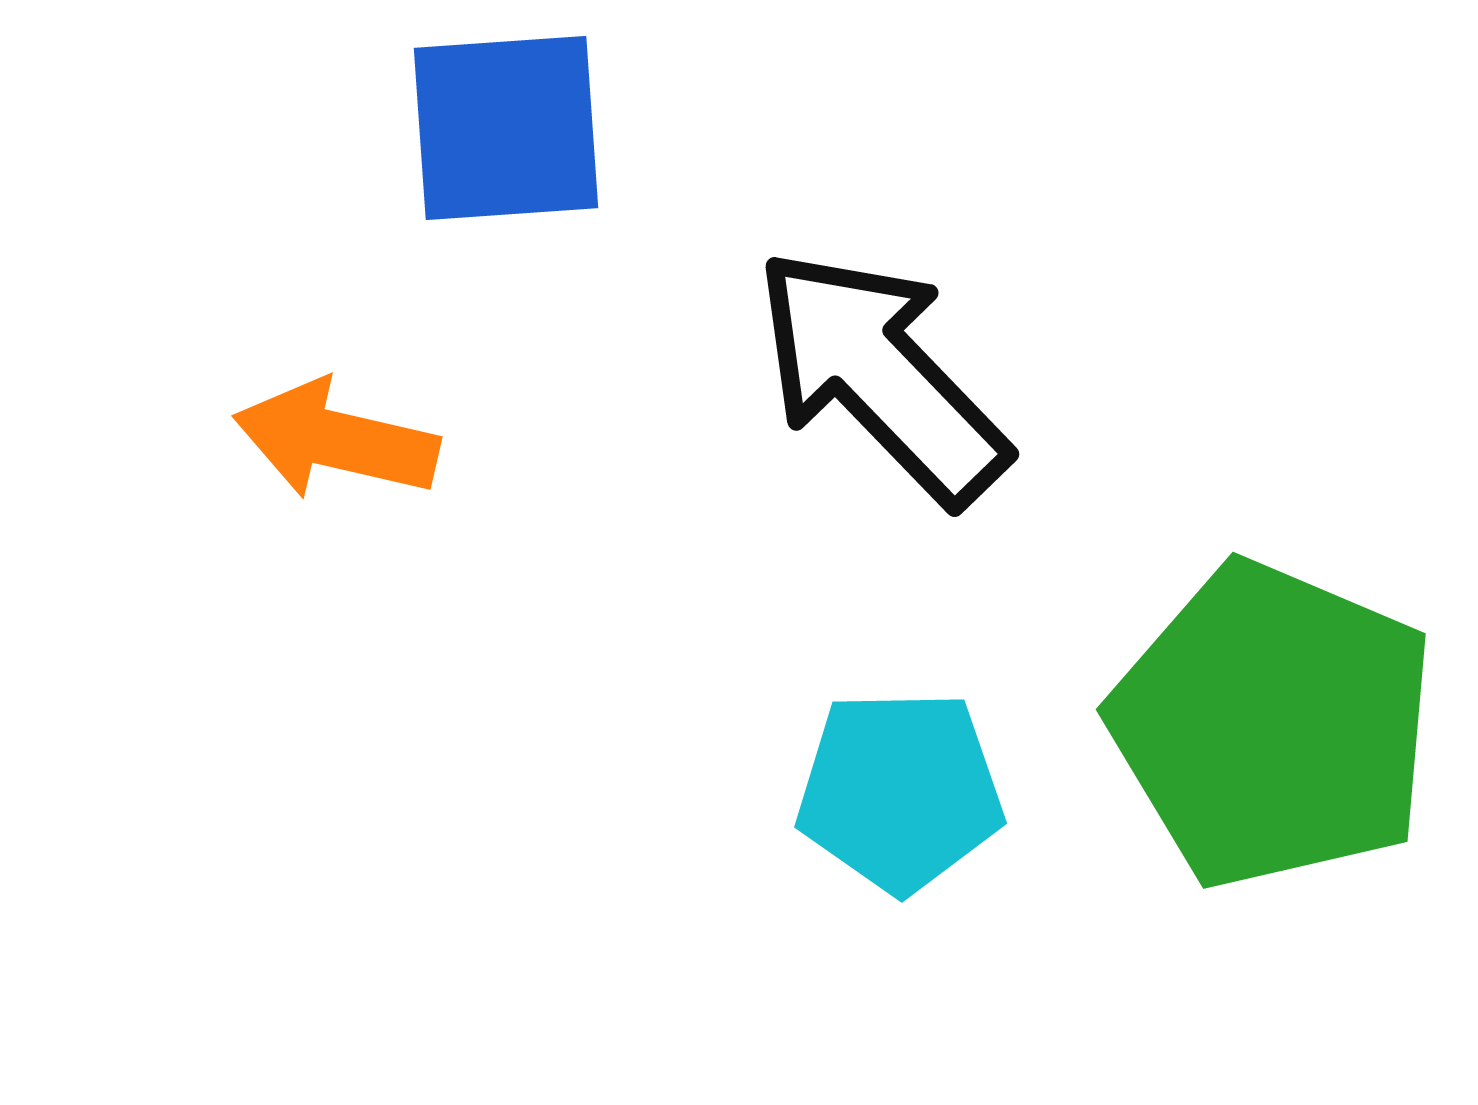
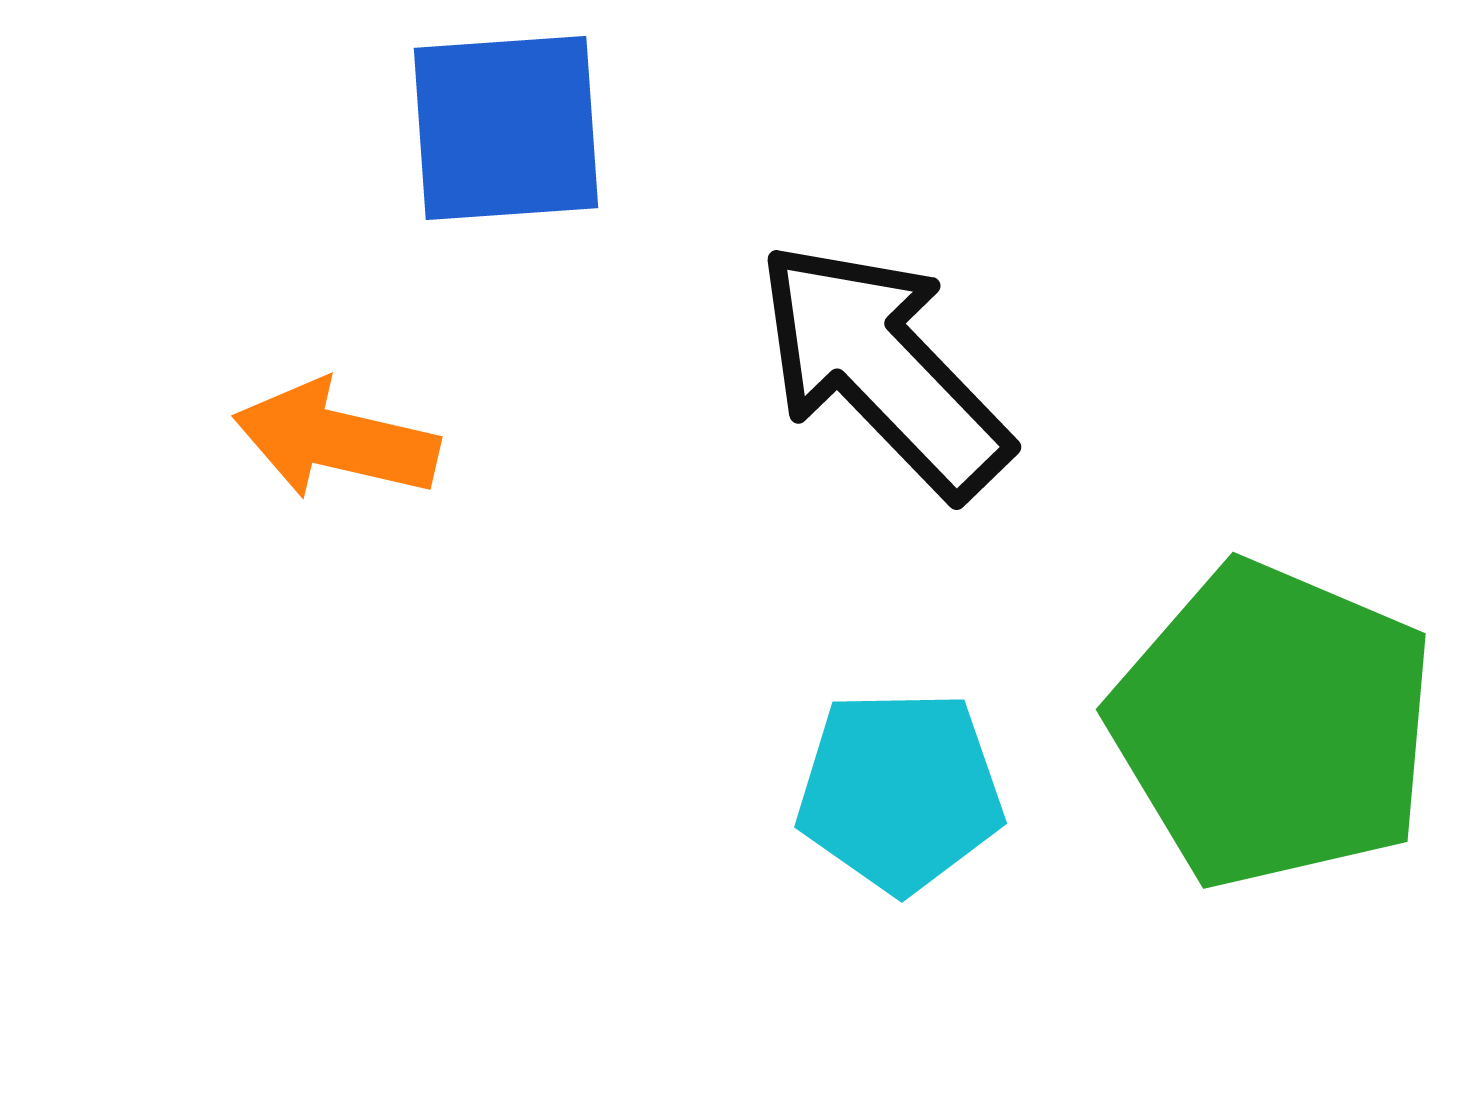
black arrow: moved 2 px right, 7 px up
